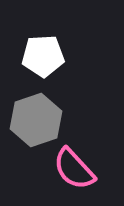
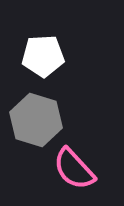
gray hexagon: rotated 24 degrees counterclockwise
